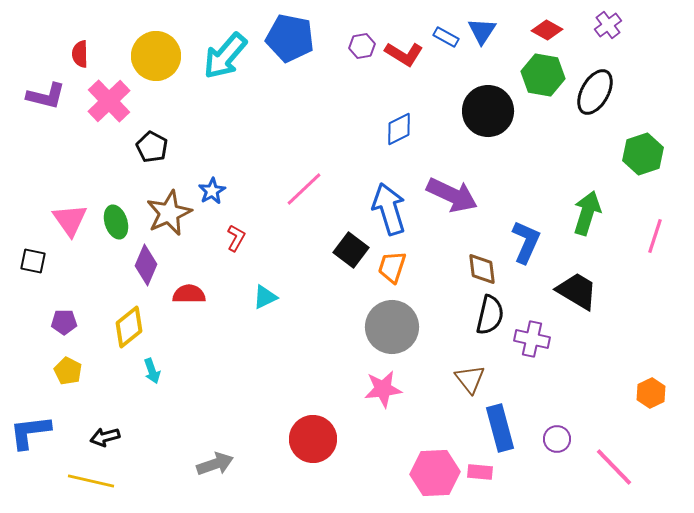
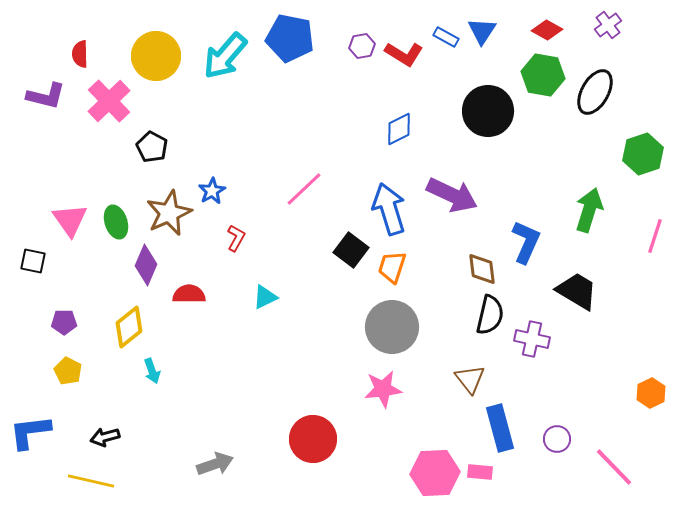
green arrow at (587, 213): moved 2 px right, 3 px up
